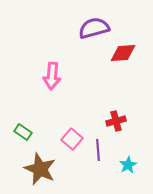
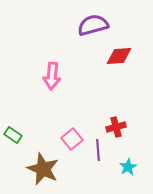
purple semicircle: moved 1 px left, 3 px up
red diamond: moved 4 px left, 3 px down
red cross: moved 6 px down
green rectangle: moved 10 px left, 3 px down
pink square: rotated 10 degrees clockwise
cyan star: moved 2 px down
brown star: moved 3 px right
